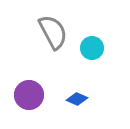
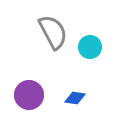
cyan circle: moved 2 px left, 1 px up
blue diamond: moved 2 px left, 1 px up; rotated 15 degrees counterclockwise
